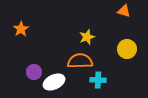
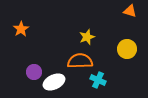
orange triangle: moved 6 px right
cyan cross: rotated 21 degrees clockwise
